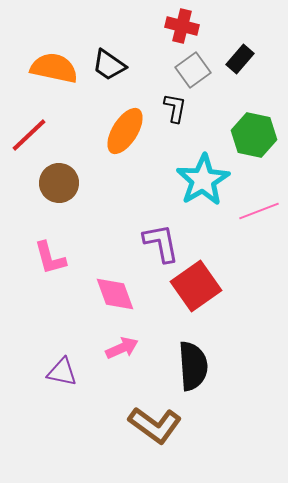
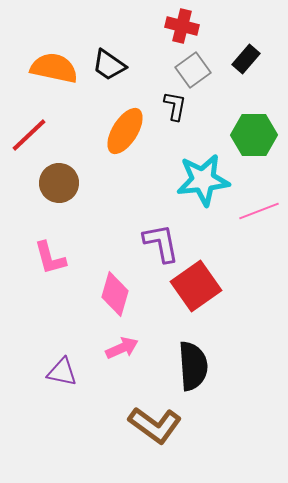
black rectangle: moved 6 px right
black L-shape: moved 2 px up
green hexagon: rotated 12 degrees counterclockwise
cyan star: rotated 24 degrees clockwise
pink diamond: rotated 36 degrees clockwise
